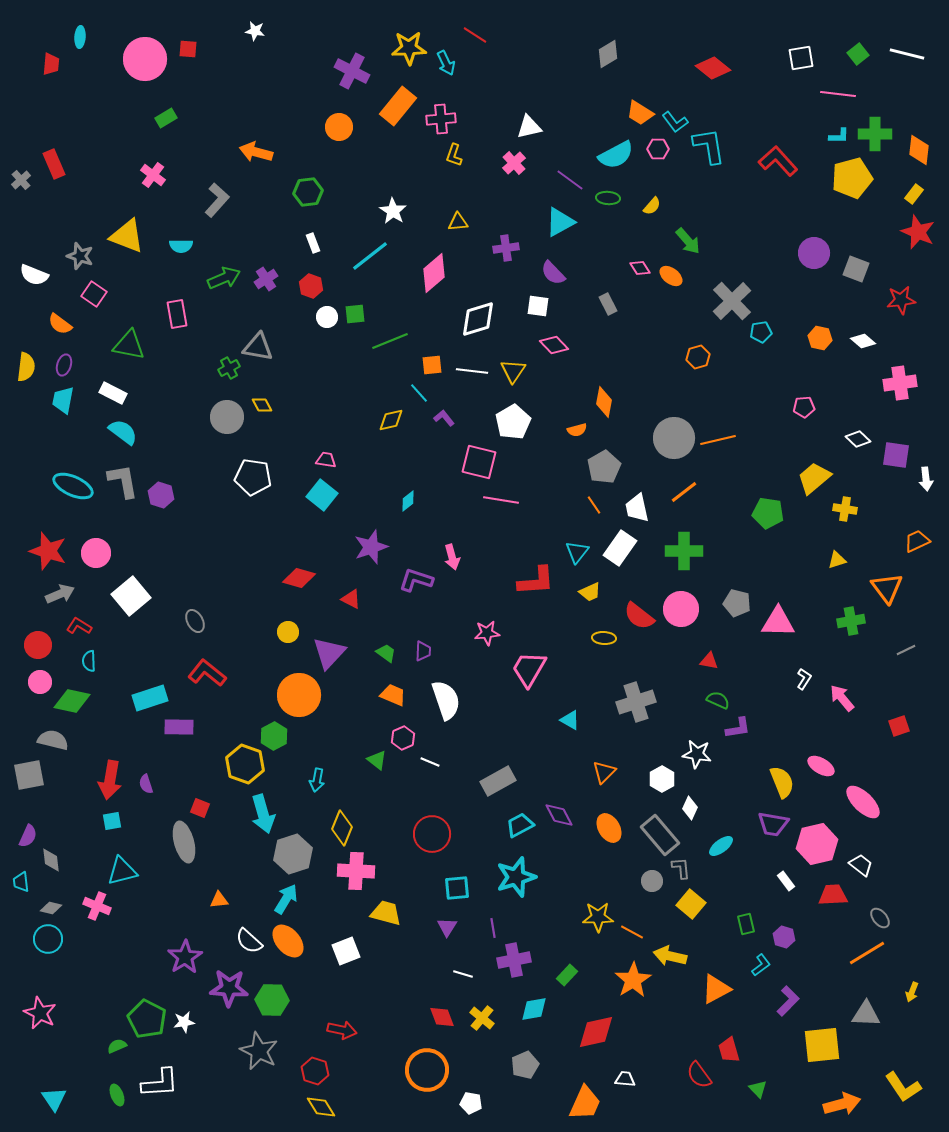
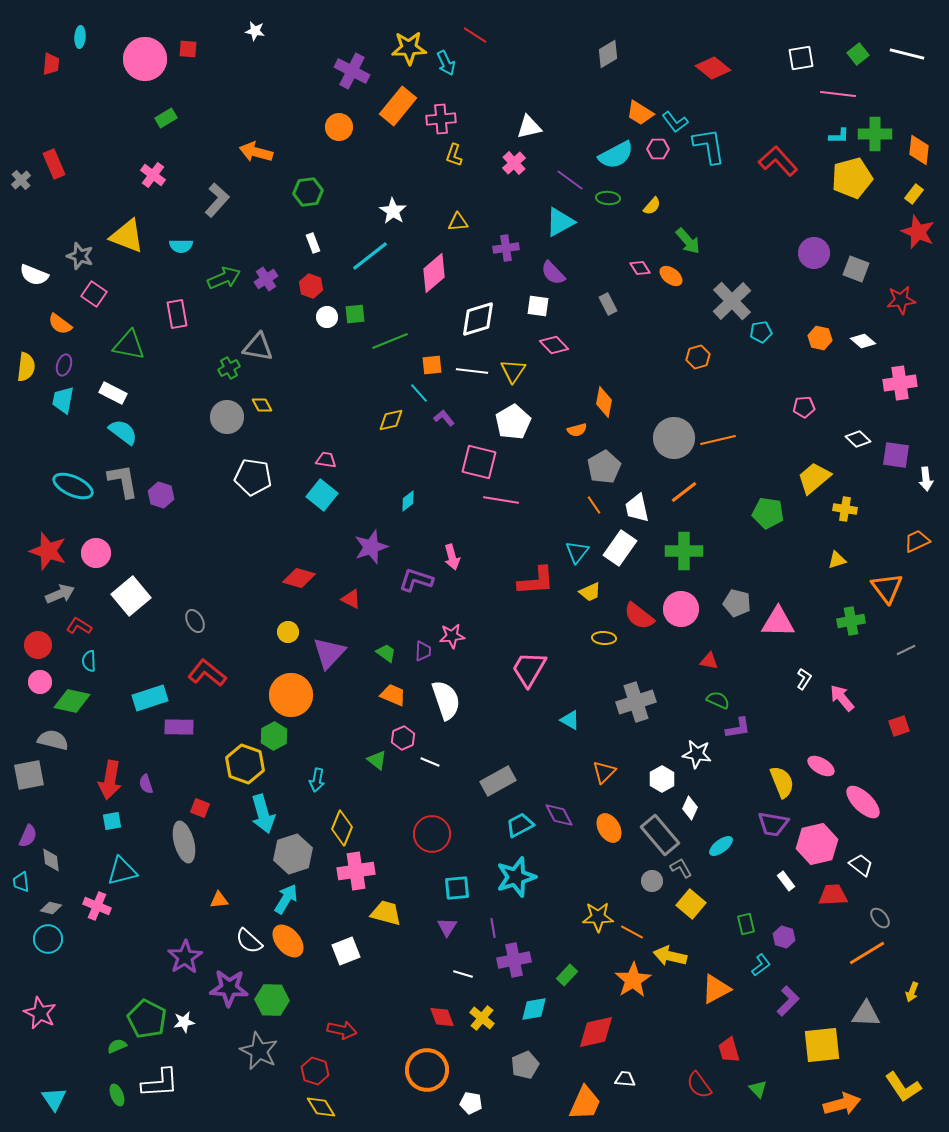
pink star at (487, 633): moved 35 px left, 3 px down
orange circle at (299, 695): moved 8 px left
gray L-shape at (681, 868): rotated 25 degrees counterclockwise
pink cross at (356, 871): rotated 12 degrees counterclockwise
red semicircle at (699, 1075): moved 10 px down
